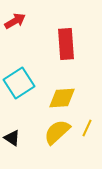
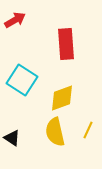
red arrow: moved 1 px up
cyan square: moved 3 px right, 3 px up; rotated 24 degrees counterclockwise
yellow diamond: rotated 16 degrees counterclockwise
yellow line: moved 1 px right, 2 px down
yellow semicircle: moved 2 px left; rotated 60 degrees counterclockwise
